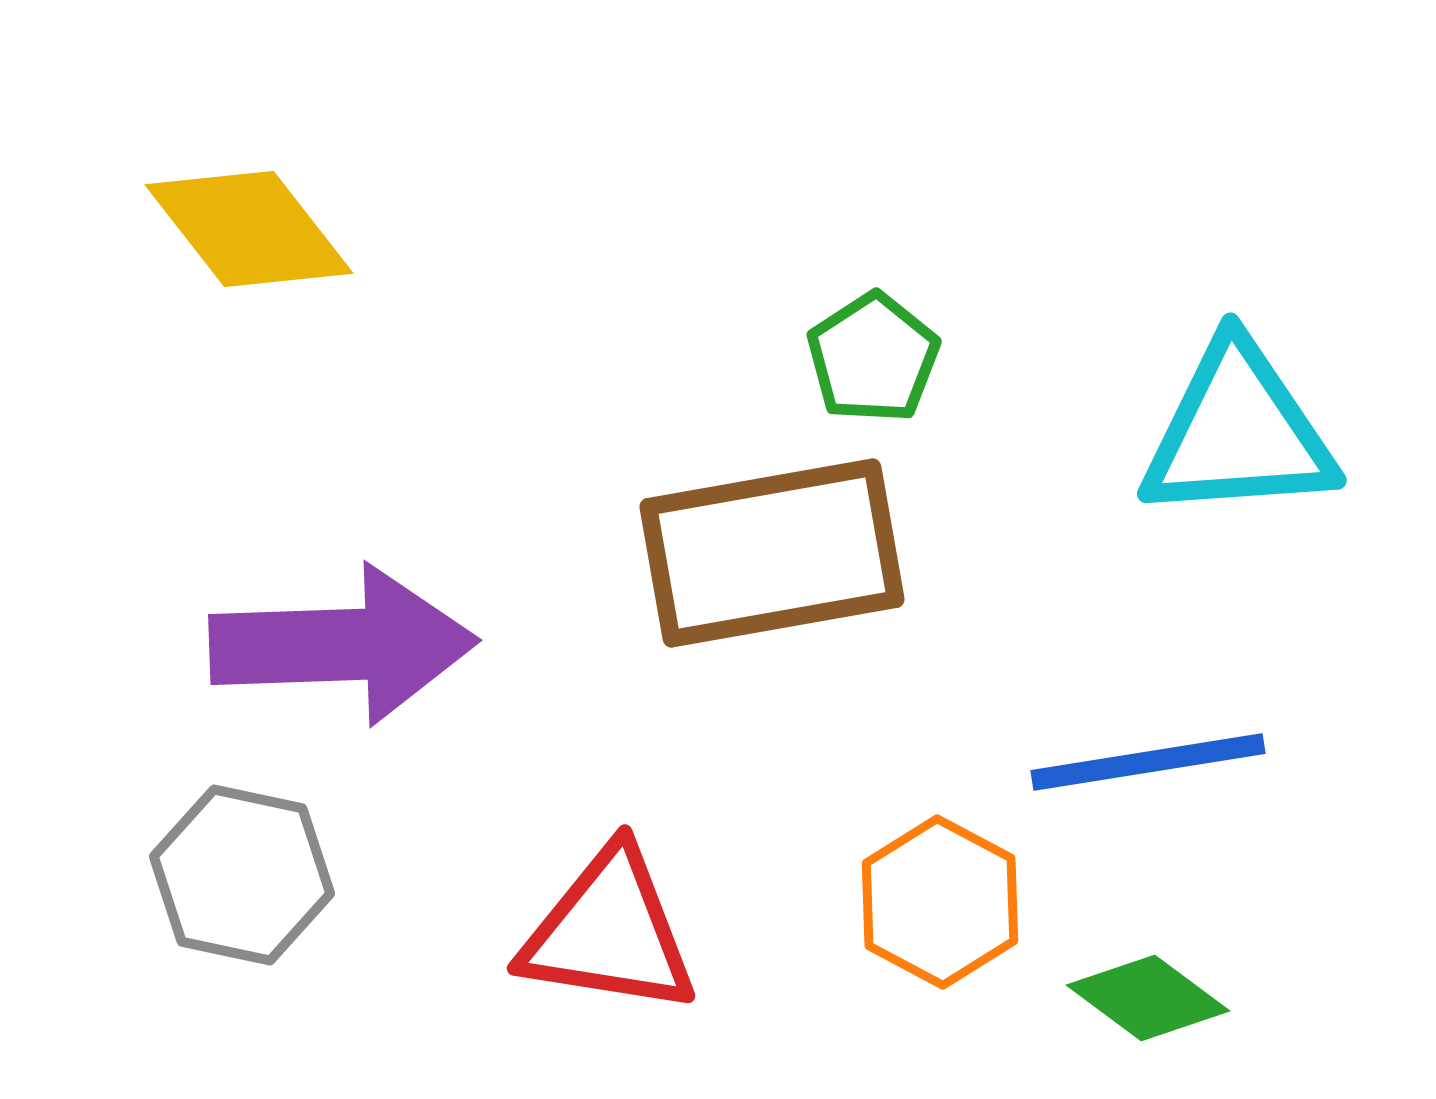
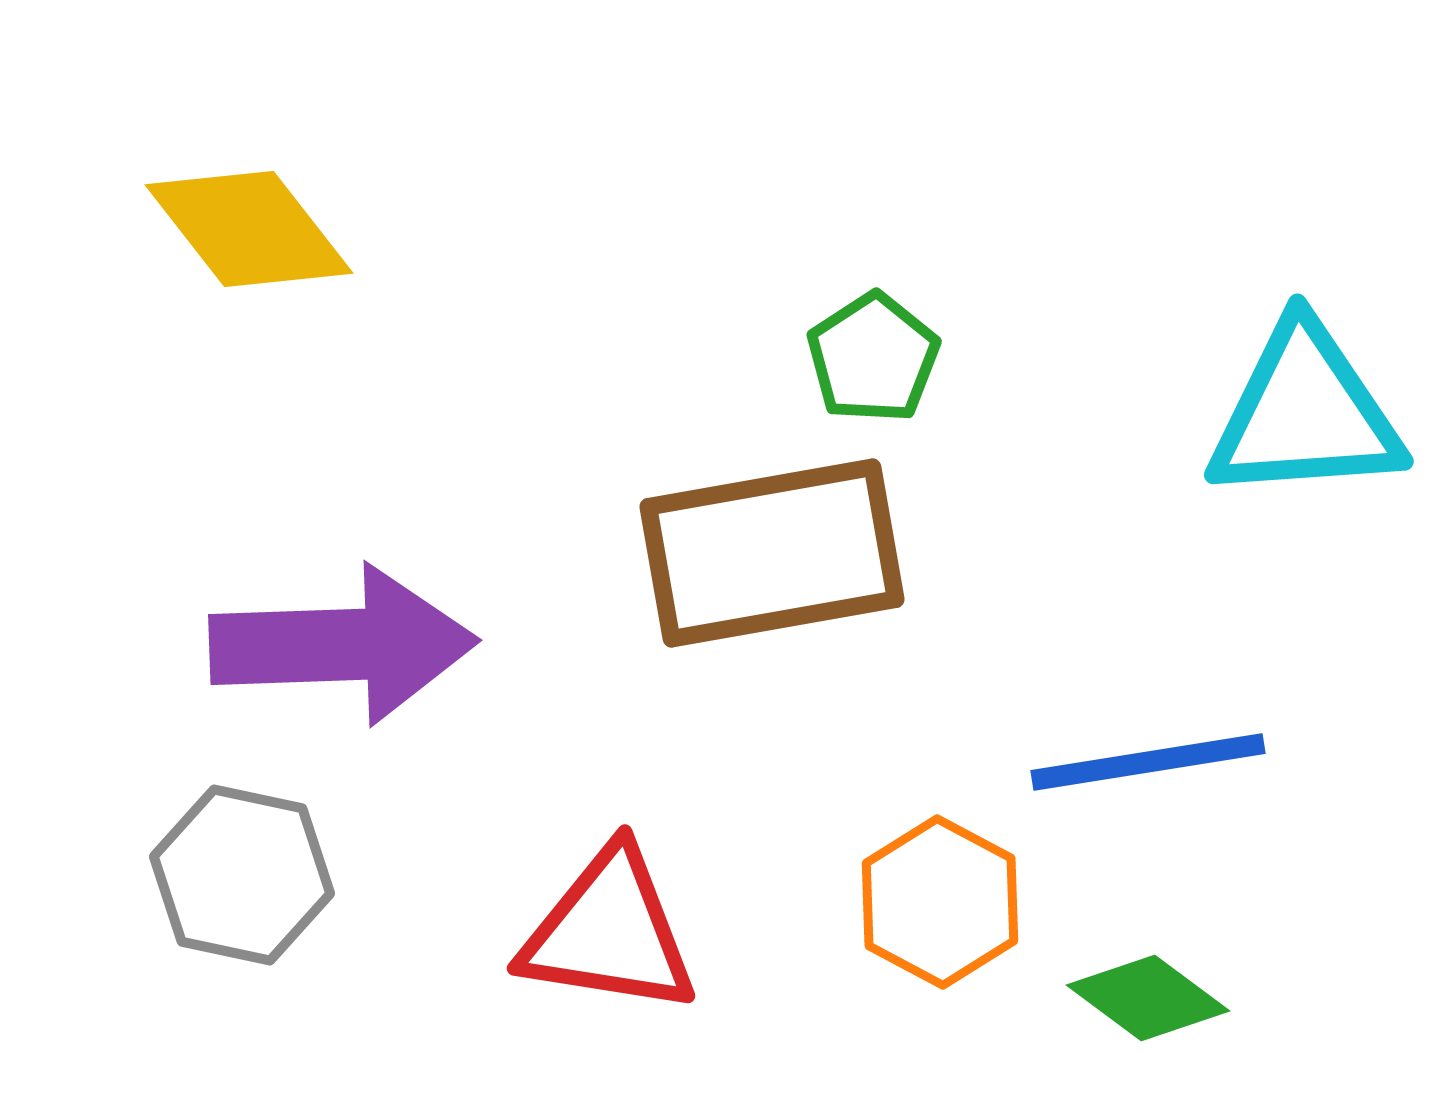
cyan triangle: moved 67 px right, 19 px up
